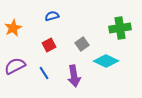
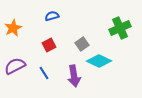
green cross: rotated 15 degrees counterclockwise
cyan diamond: moved 7 px left
